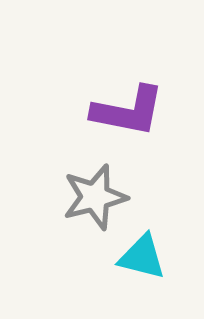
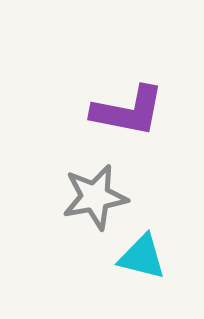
gray star: rotated 4 degrees clockwise
